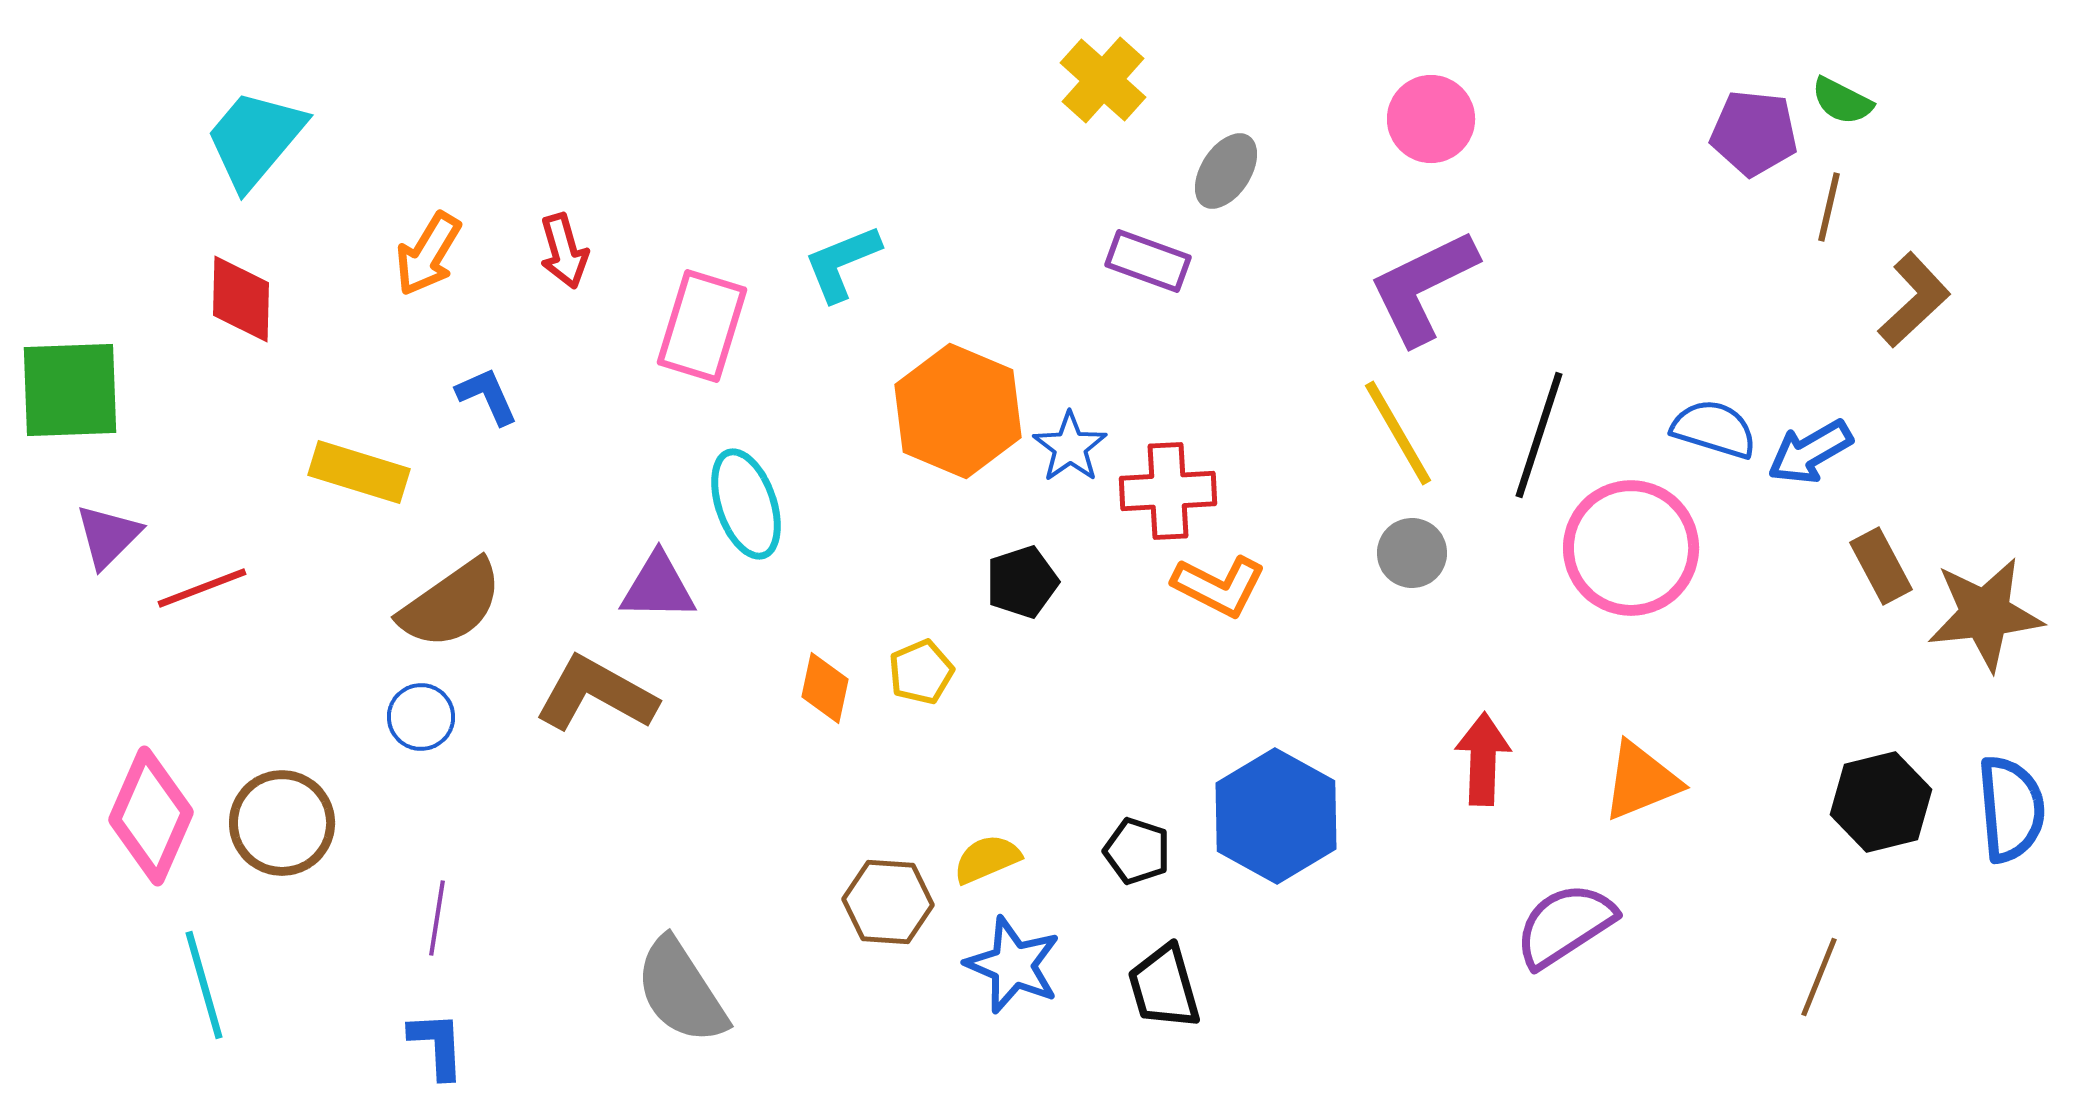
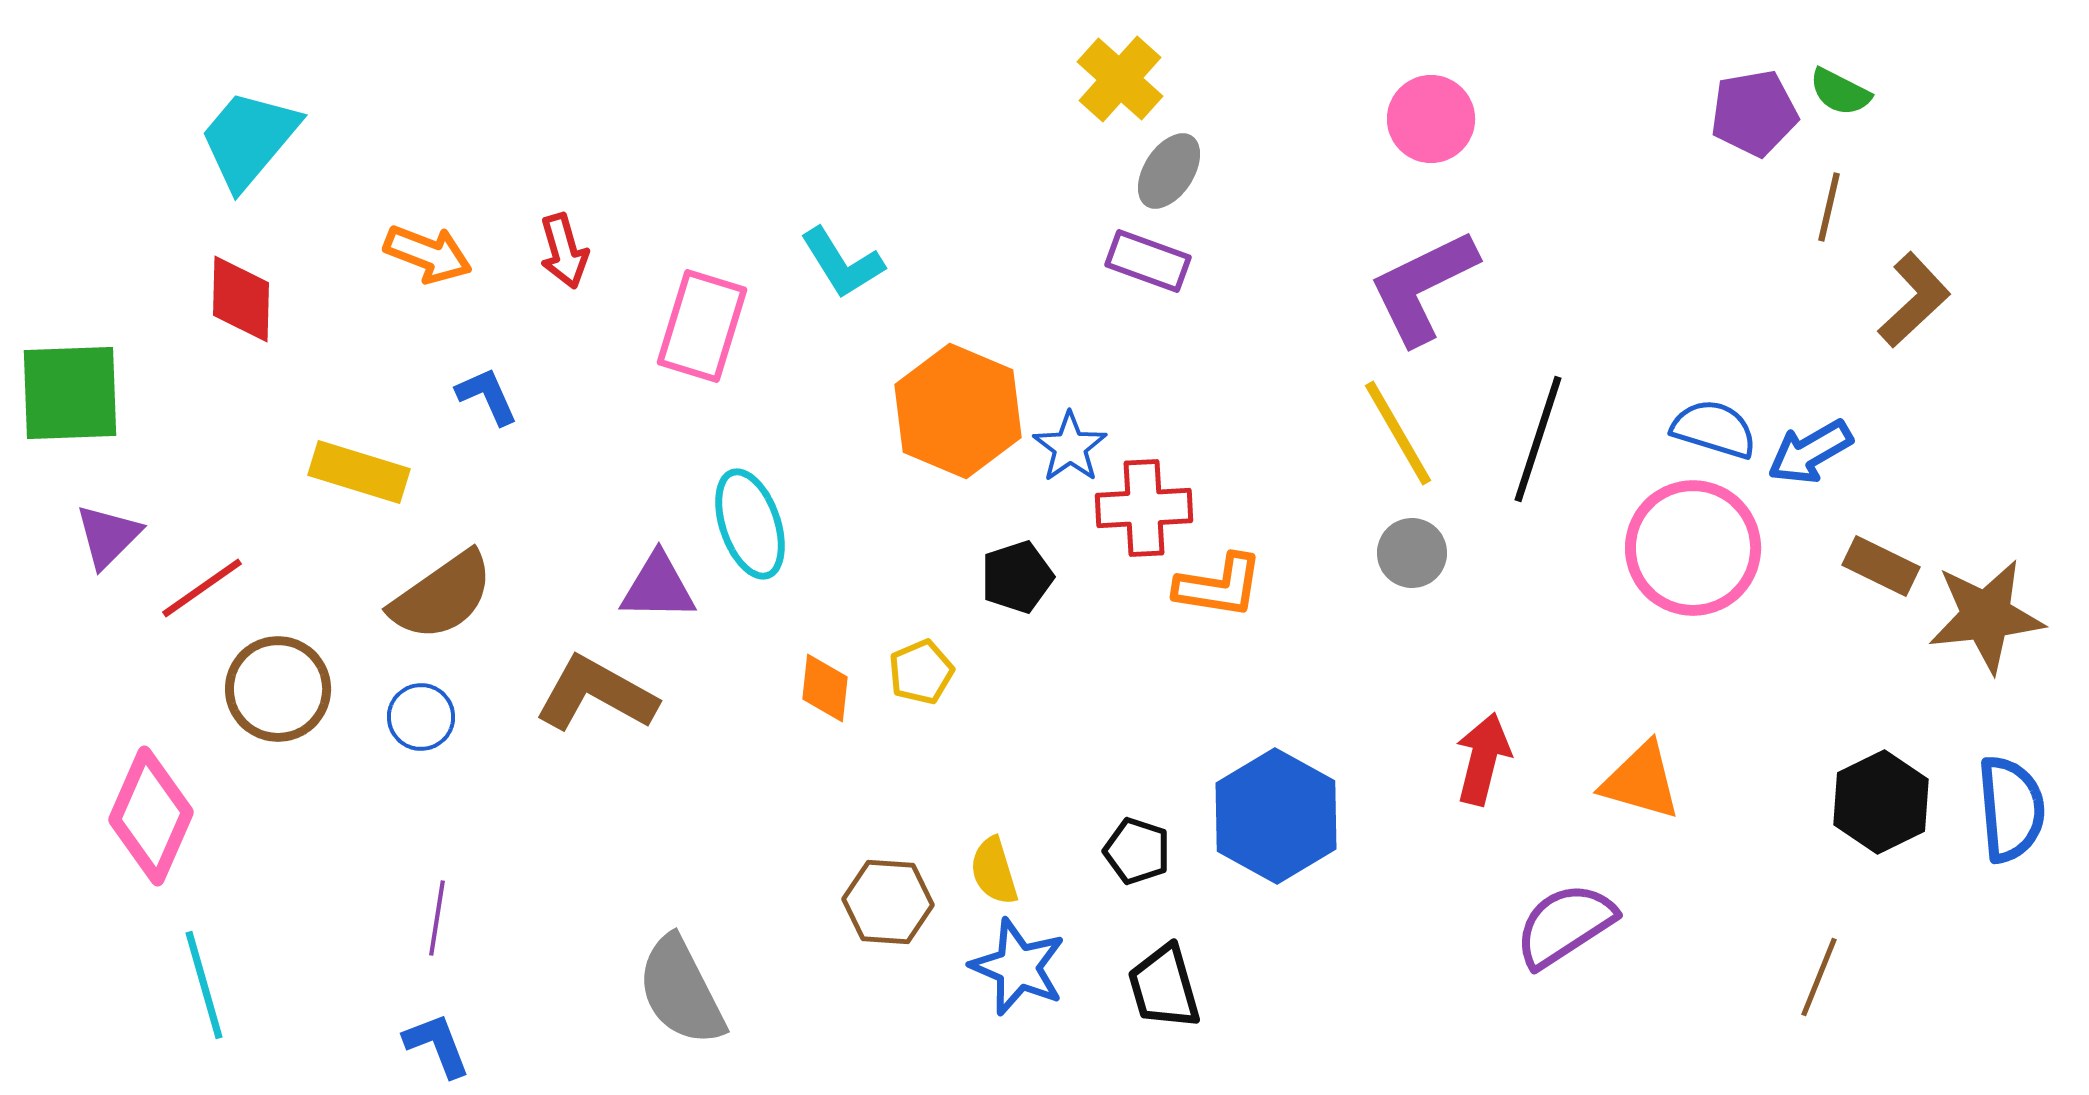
yellow cross at (1103, 80): moved 17 px right, 1 px up
green semicircle at (1842, 101): moved 2 px left, 9 px up
purple pentagon at (1754, 133): moved 20 px up; rotated 16 degrees counterclockwise
cyan trapezoid at (255, 139): moved 6 px left
gray ellipse at (1226, 171): moved 57 px left
orange arrow at (428, 254): rotated 100 degrees counterclockwise
cyan L-shape at (842, 263): rotated 100 degrees counterclockwise
green square at (70, 390): moved 3 px down
black line at (1539, 435): moved 1 px left, 4 px down
red cross at (1168, 491): moved 24 px left, 17 px down
cyan ellipse at (746, 504): moved 4 px right, 20 px down
pink circle at (1631, 548): moved 62 px right
brown rectangle at (1881, 566): rotated 36 degrees counterclockwise
black pentagon at (1022, 582): moved 5 px left, 5 px up
orange L-shape at (1219, 586): rotated 18 degrees counterclockwise
red line at (202, 588): rotated 14 degrees counterclockwise
brown semicircle at (451, 604): moved 9 px left, 8 px up
brown star at (1985, 614): moved 1 px right, 2 px down
orange diamond at (825, 688): rotated 6 degrees counterclockwise
red arrow at (1483, 759): rotated 12 degrees clockwise
orange triangle at (1641, 781): rotated 38 degrees clockwise
black hexagon at (1881, 802): rotated 12 degrees counterclockwise
brown circle at (282, 823): moved 4 px left, 134 px up
yellow semicircle at (987, 859): moved 7 px right, 12 px down; rotated 84 degrees counterclockwise
blue star at (1013, 965): moved 5 px right, 2 px down
gray semicircle at (681, 991): rotated 6 degrees clockwise
blue L-shape at (437, 1045): rotated 18 degrees counterclockwise
